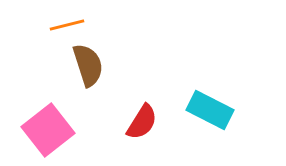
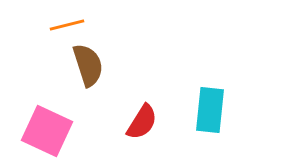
cyan rectangle: rotated 69 degrees clockwise
pink square: moved 1 px left, 1 px down; rotated 27 degrees counterclockwise
